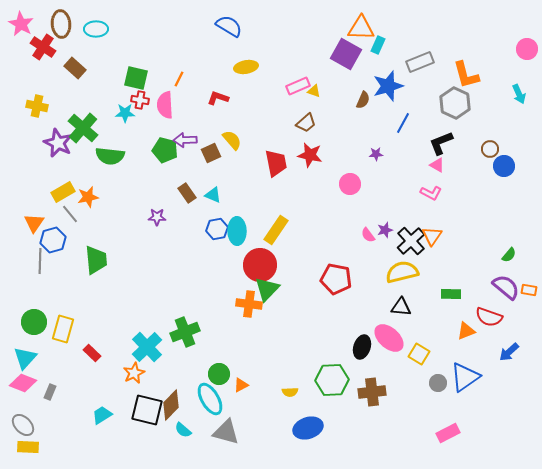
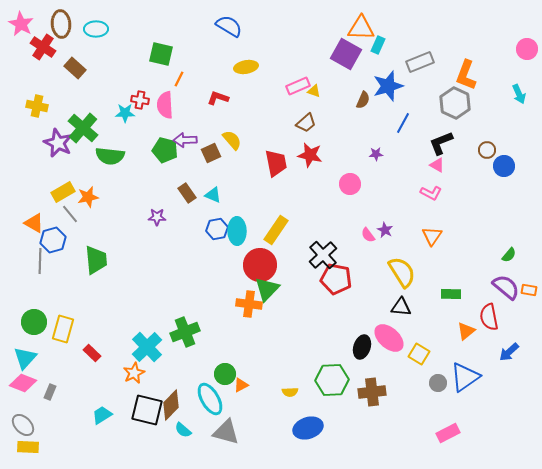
orange L-shape at (466, 75): rotated 36 degrees clockwise
green square at (136, 78): moved 25 px right, 24 px up
brown circle at (490, 149): moved 3 px left, 1 px down
orange triangle at (34, 223): rotated 35 degrees counterclockwise
purple star at (385, 230): rotated 28 degrees counterclockwise
black cross at (411, 241): moved 88 px left, 14 px down
yellow semicircle at (402, 272): rotated 72 degrees clockwise
red semicircle at (489, 317): rotated 60 degrees clockwise
orange triangle at (466, 331): rotated 18 degrees counterclockwise
green circle at (219, 374): moved 6 px right
